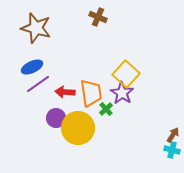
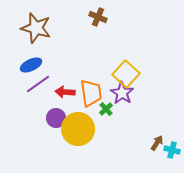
blue ellipse: moved 1 px left, 2 px up
yellow circle: moved 1 px down
brown arrow: moved 16 px left, 8 px down
